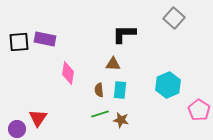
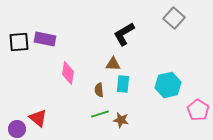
black L-shape: rotated 30 degrees counterclockwise
cyan hexagon: rotated 10 degrees clockwise
cyan rectangle: moved 3 px right, 6 px up
pink pentagon: moved 1 px left
red triangle: rotated 24 degrees counterclockwise
